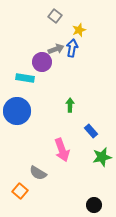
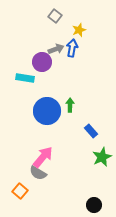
blue circle: moved 30 px right
pink arrow: moved 19 px left, 7 px down; rotated 120 degrees counterclockwise
green star: rotated 12 degrees counterclockwise
